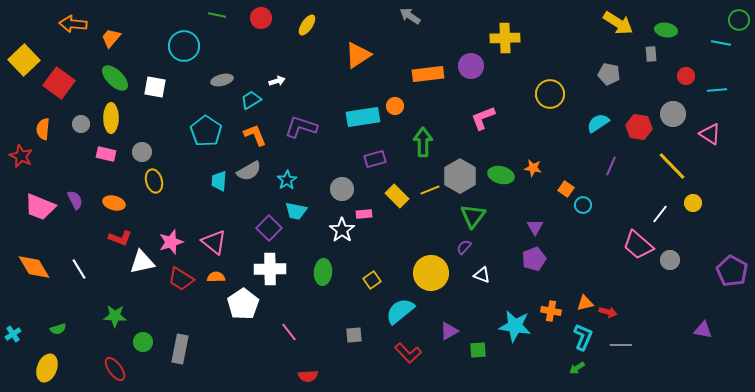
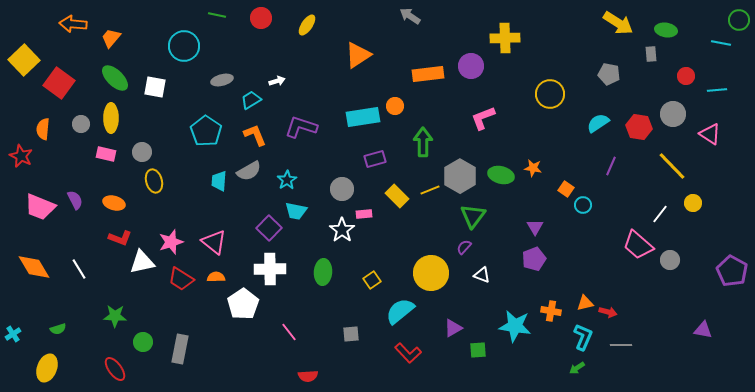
purple triangle at (449, 331): moved 4 px right, 3 px up
gray square at (354, 335): moved 3 px left, 1 px up
